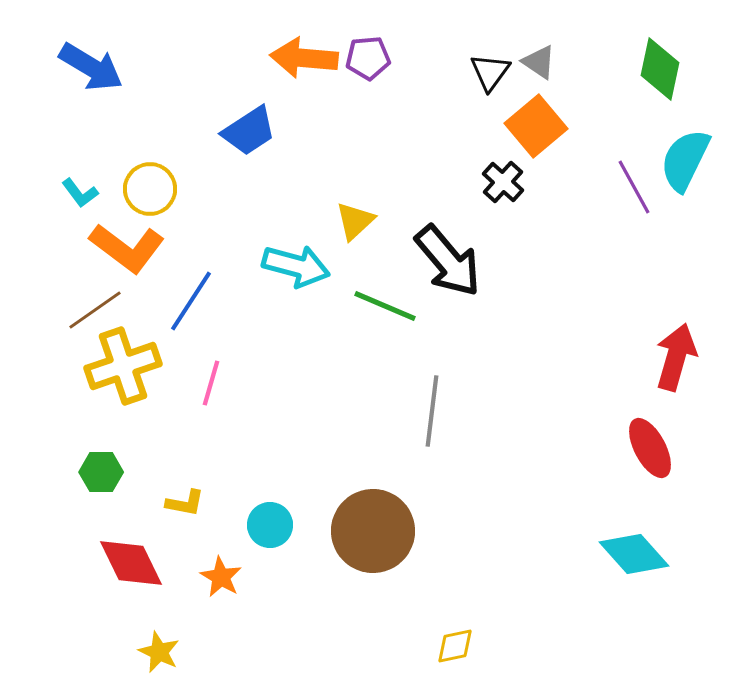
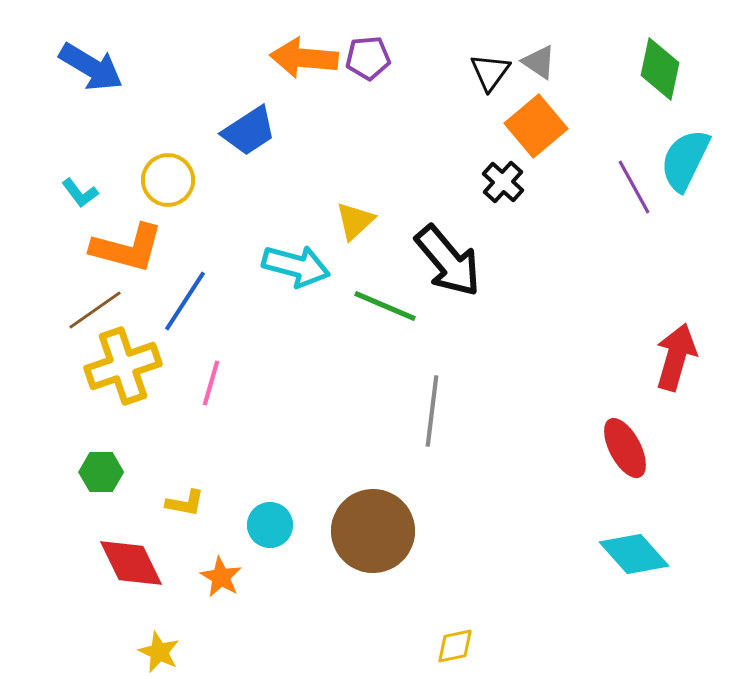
yellow circle: moved 18 px right, 9 px up
orange L-shape: rotated 22 degrees counterclockwise
blue line: moved 6 px left
red ellipse: moved 25 px left
